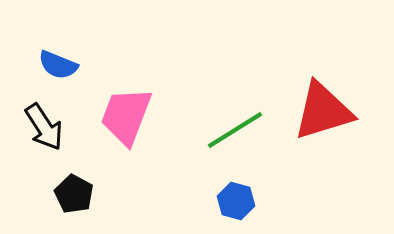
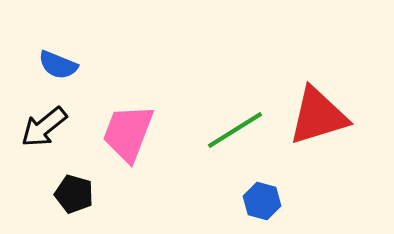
red triangle: moved 5 px left, 5 px down
pink trapezoid: moved 2 px right, 17 px down
black arrow: rotated 84 degrees clockwise
black pentagon: rotated 12 degrees counterclockwise
blue hexagon: moved 26 px right
